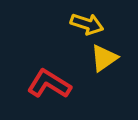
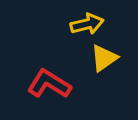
yellow arrow: rotated 32 degrees counterclockwise
